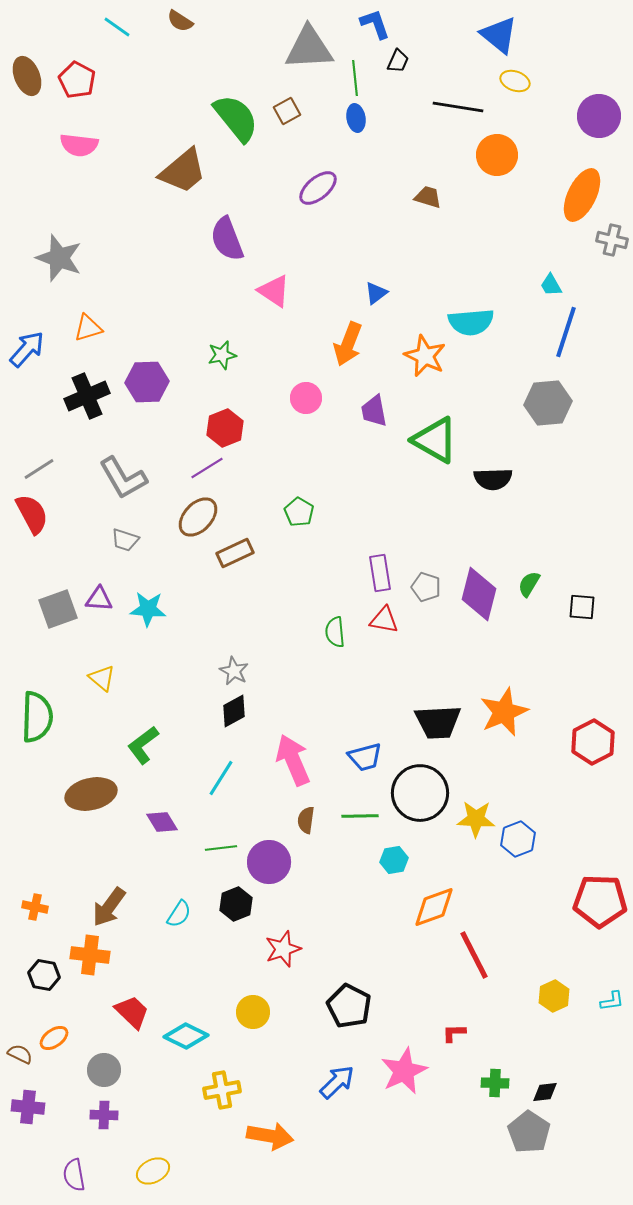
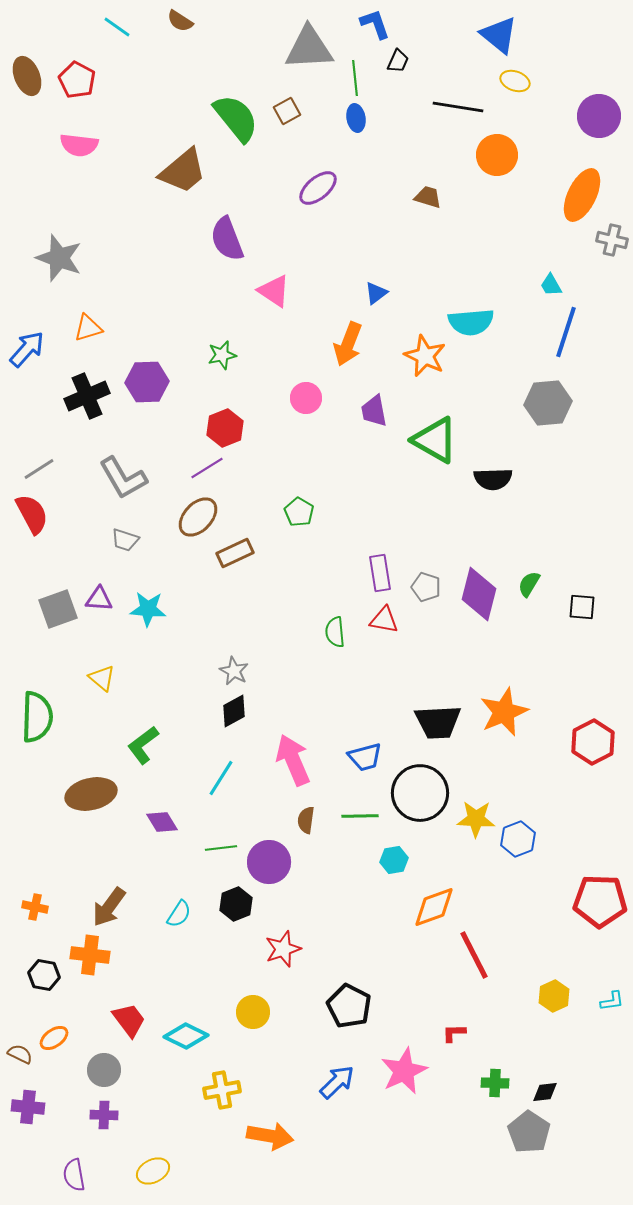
red trapezoid at (132, 1012): moved 3 px left, 8 px down; rotated 9 degrees clockwise
